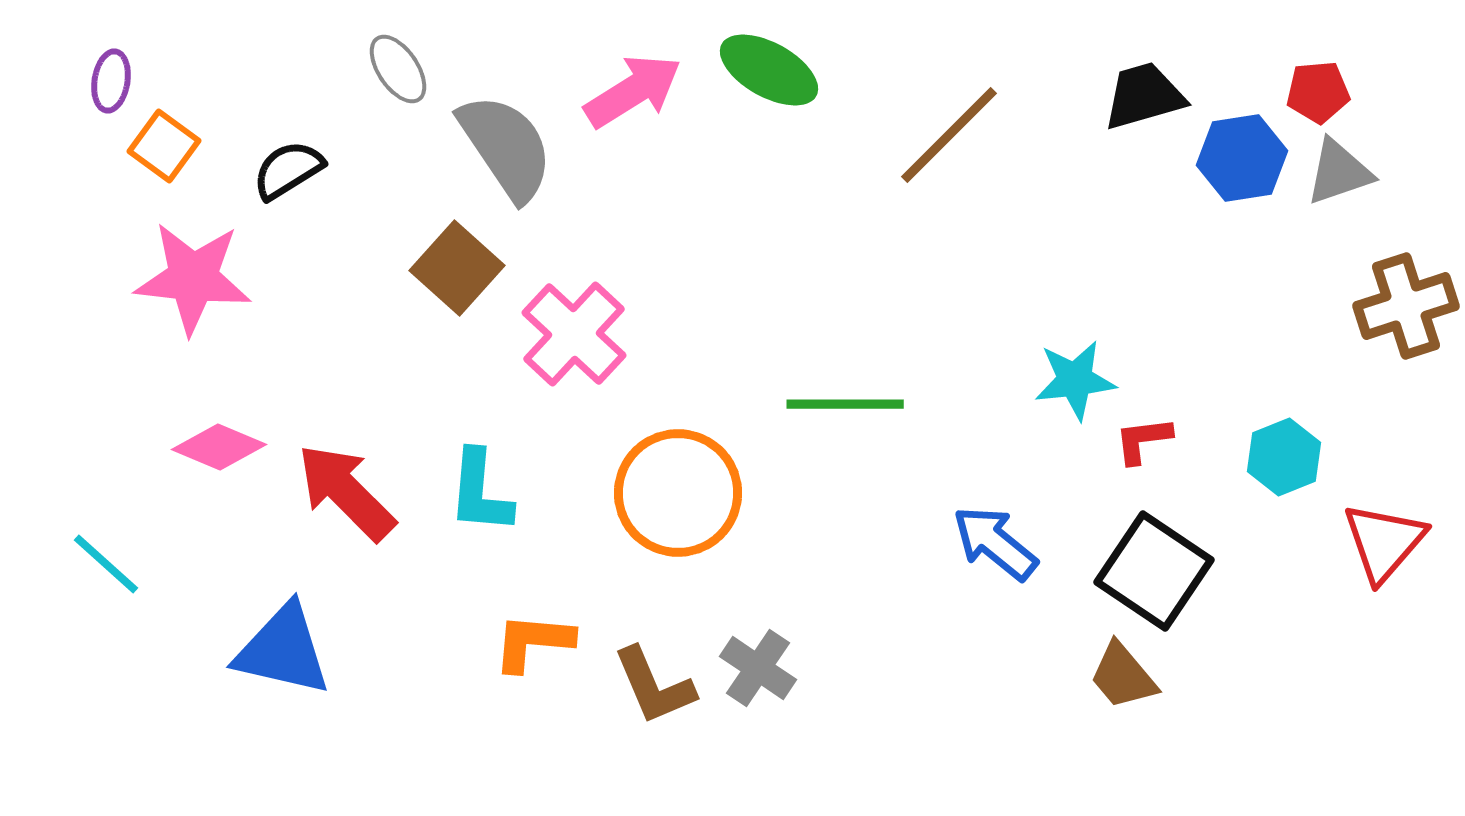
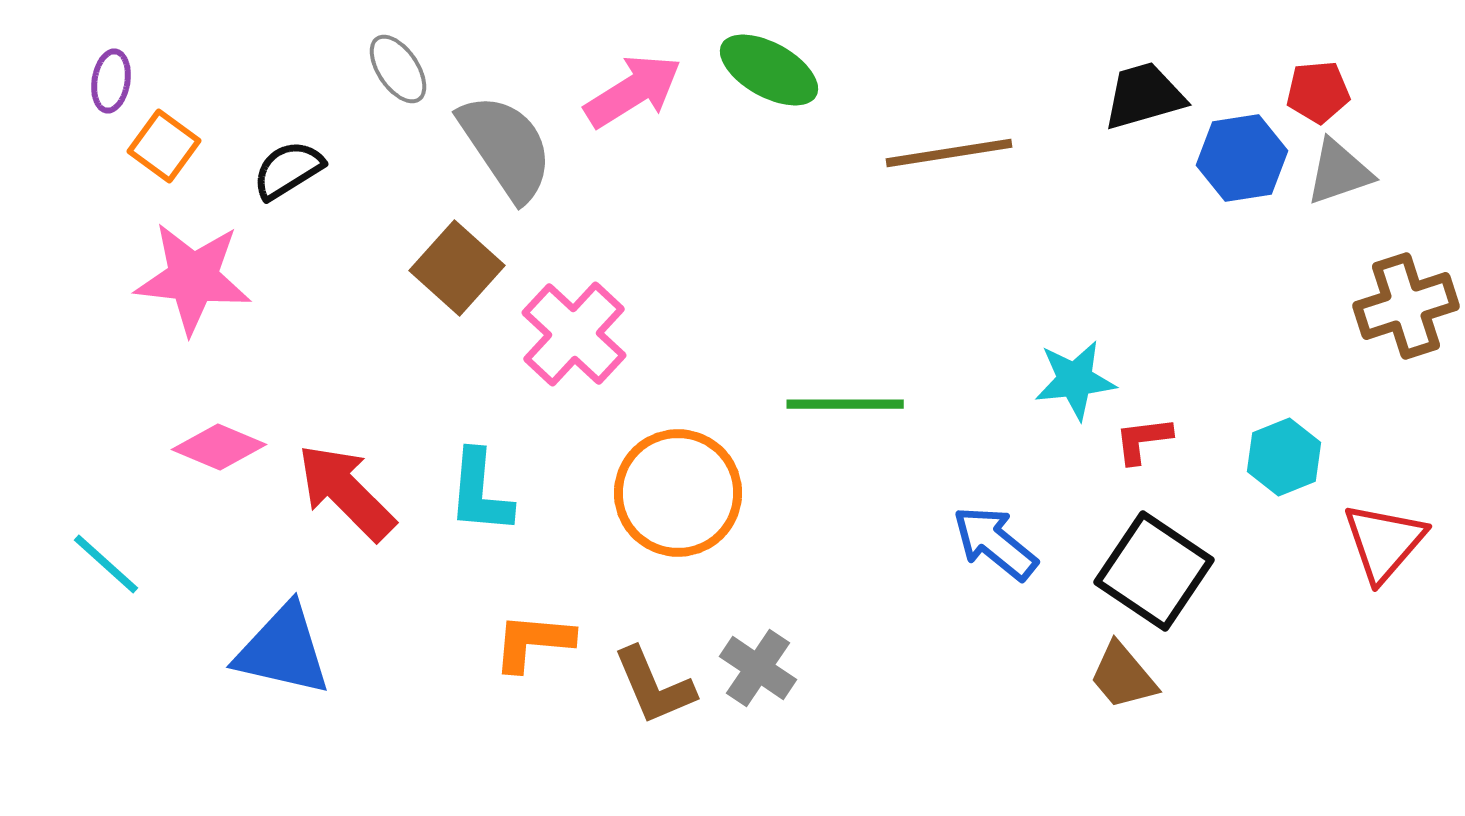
brown line: moved 18 px down; rotated 36 degrees clockwise
